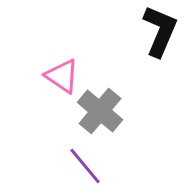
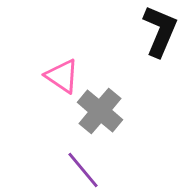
purple line: moved 2 px left, 4 px down
